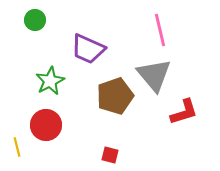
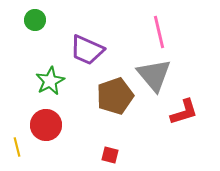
pink line: moved 1 px left, 2 px down
purple trapezoid: moved 1 px left, 1 px down
